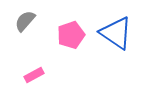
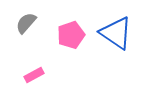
gray semicircle: moved 1 px right, 2 px down
